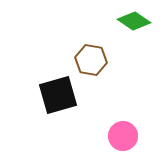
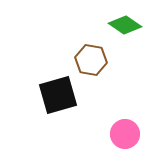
green diamond: moved 9 px left, 4 px down
pink circle: moved 2 px right, 2 px up
